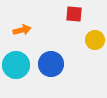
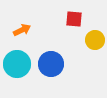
red square: moved 5 px down
orange arrow: rotated 12 degrees counterclockwise
cyan circle: moved 1 px right, 1 px up
